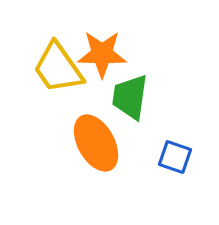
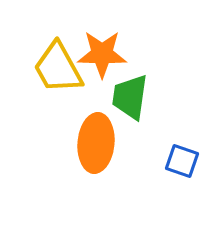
yellow trapezoid: rotated 6 degrees clockwise
orange ellipse: rotated 34 degrees clockwise
blue square: moved 7 px right, 4 px down
